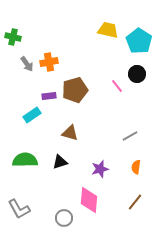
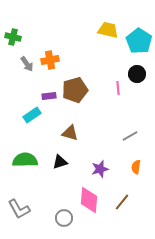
orange cross: moved 1 px right, 2 px up
pink line: moved 1 px right, 2 px down; rotated 32 degrees clockwise
brown line: moved 13 px left
